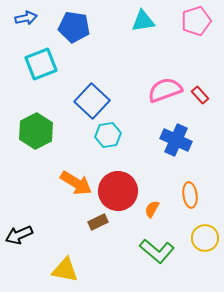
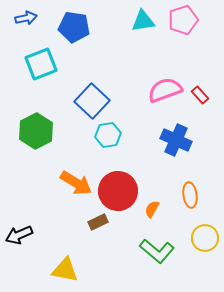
pink pentagon: moved 13 px left, 1 px up
